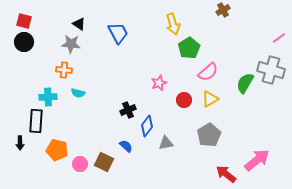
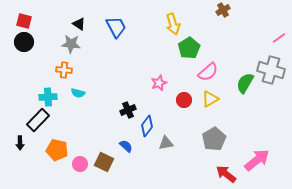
blue trapezoid: moved 2 px left, 6 px up
black rectangle: moved 2 px right, 1 px up; rotated 40 degrees clockwise
gray pentagon: moved 5 px right, 4 px down
